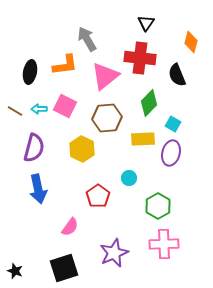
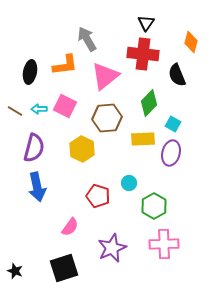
red cross: moved 3 px right, 4 px up
cyan circle: moved 5 px down
blue arrow: moved 1 px left, 2 px up
red pentagon: rotated 20 degrees counterclockwise
green hexagon: moved 4 px left
purple star: moved 2 px left, 5 px up
